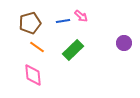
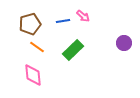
pink arrow: moved 2 px right
brown pentagon: moved 1 px down
